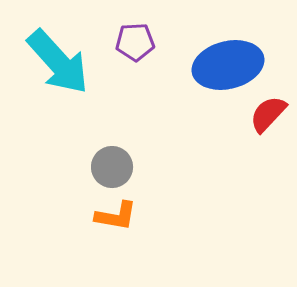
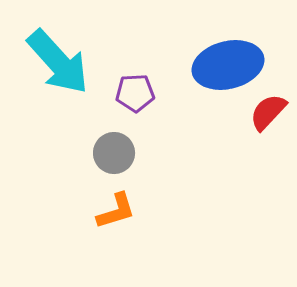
purple pentagon: moved 51 px down
red semicircle: moved 2 px up
gray circle: moved 2 px right, 14 px up
orange L-shape: moved 5 px up; rotated 27 degrees counterclockwise
